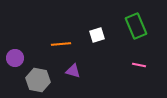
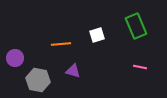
pink line: moved 1 px right, 2 px down
